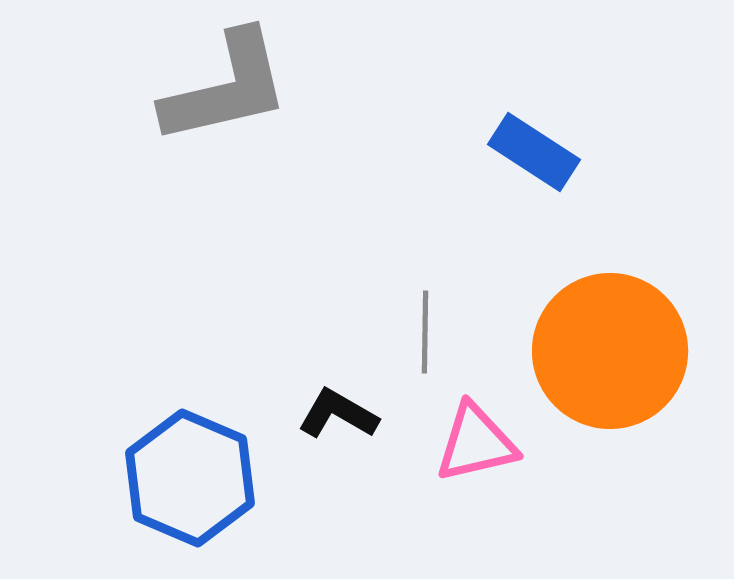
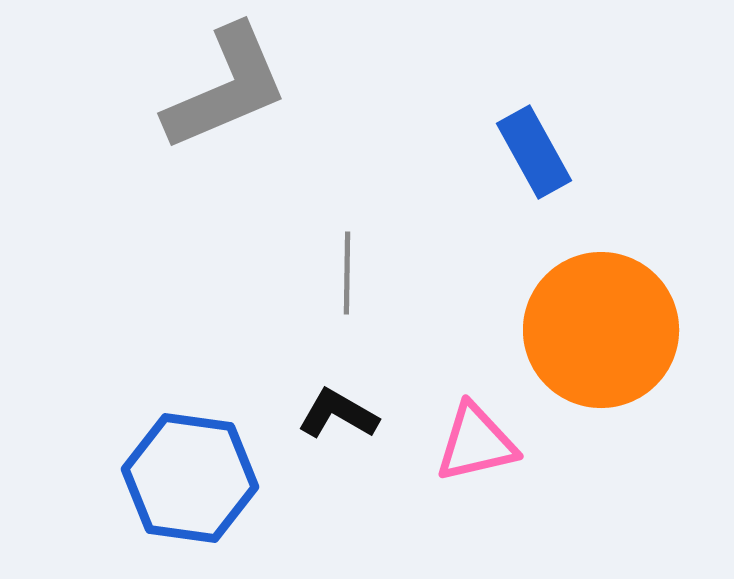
gray L-shape: rotated 10 degrees counterclockwise
blue rectangle: rotated 28 degrees clockwise
gray line: moved 78 px left, 59 px up
orange circle: moved 9 px left, 21 px up
blue hexagon: rotated 15 degrees counterclockwise
